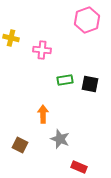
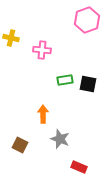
black square: moved 2 px left
